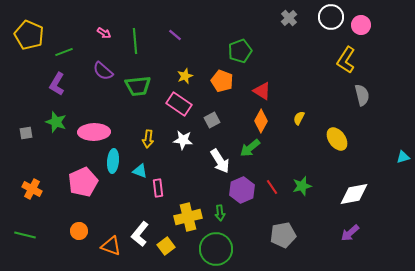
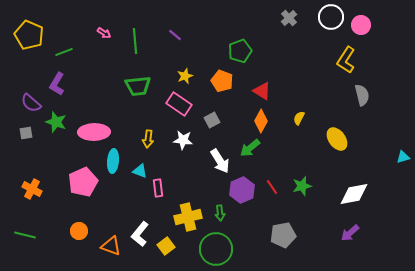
purple semicircle at (103, 71): moved 72 px left, 32 px down
